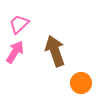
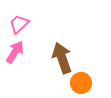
brown arrow: moved 7 px right, 7 px down
